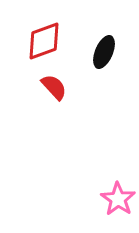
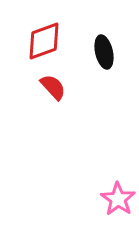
black ellipse: rotated 36 degrees counterclockwise
red semicircle: moved 1 px left
